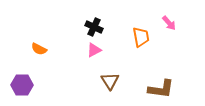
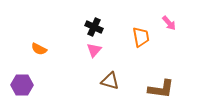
pink triangle: rotated 21 degrees counterclockwise
brown triangle: rotated 42 degrees counterclockwise
